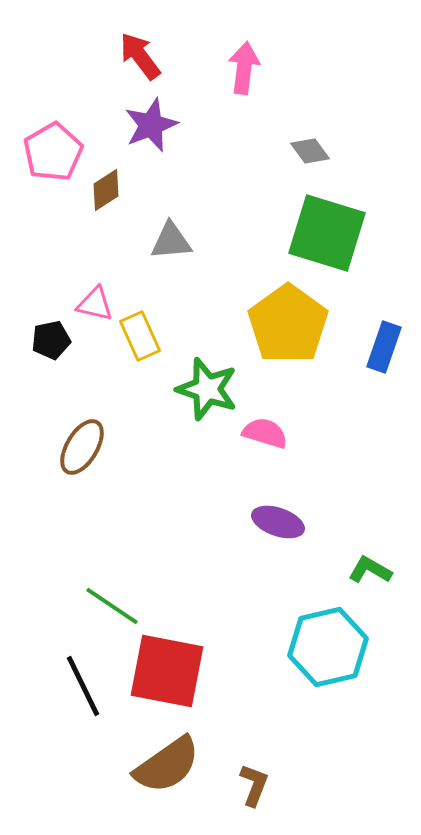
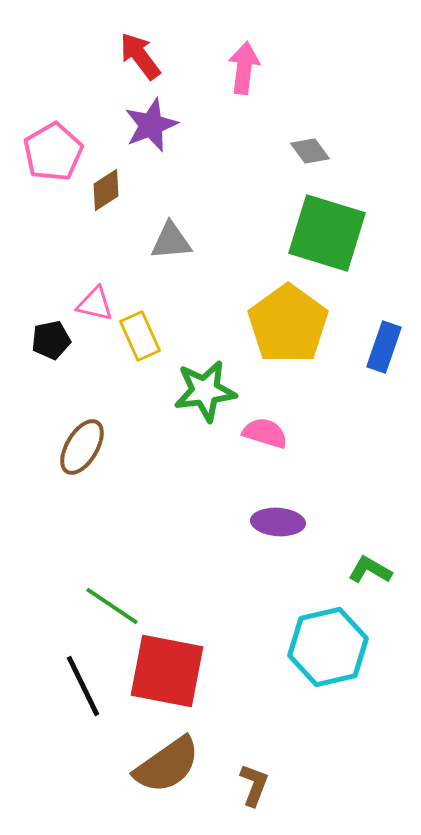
green star: moved 2 px left, 2 px down; rotated 26 degrees counterclockwise
purple ellipse: rotated 15 degrees counterclockwise
